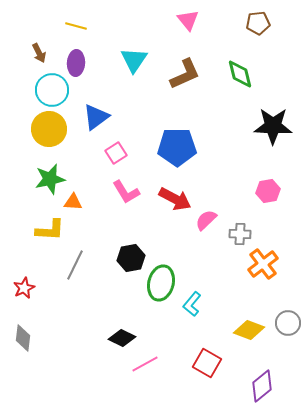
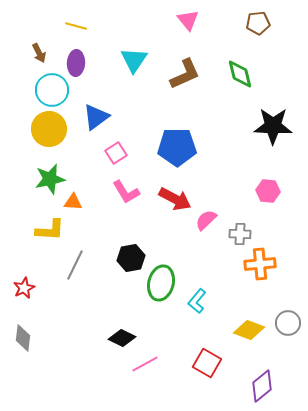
pink hexagon: rotated 15 degrees clockwise
orange cross: moved 3 px left; rotated 32 degrees clockwise
cyan L-shape: moved 5 px right, 3 px up
